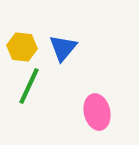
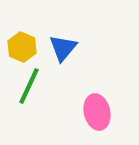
yellow hexagon: rotated 16 degrees clockwise
